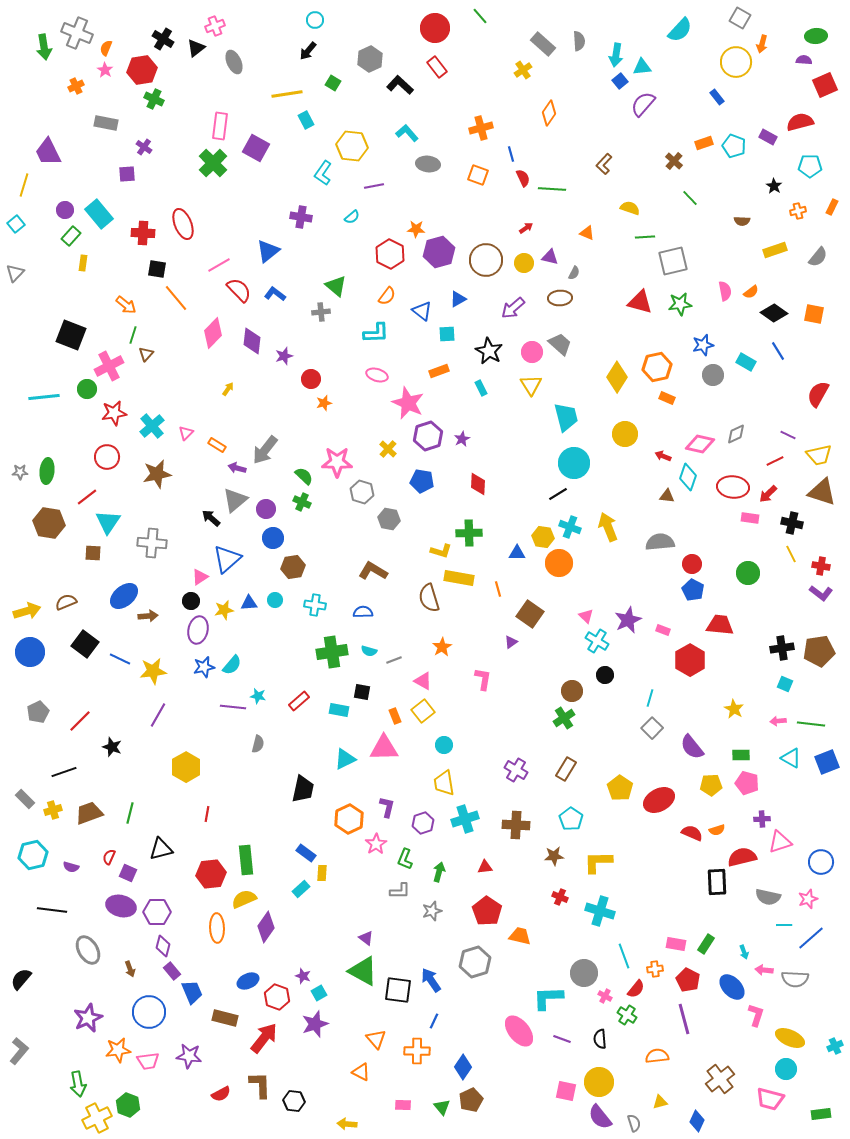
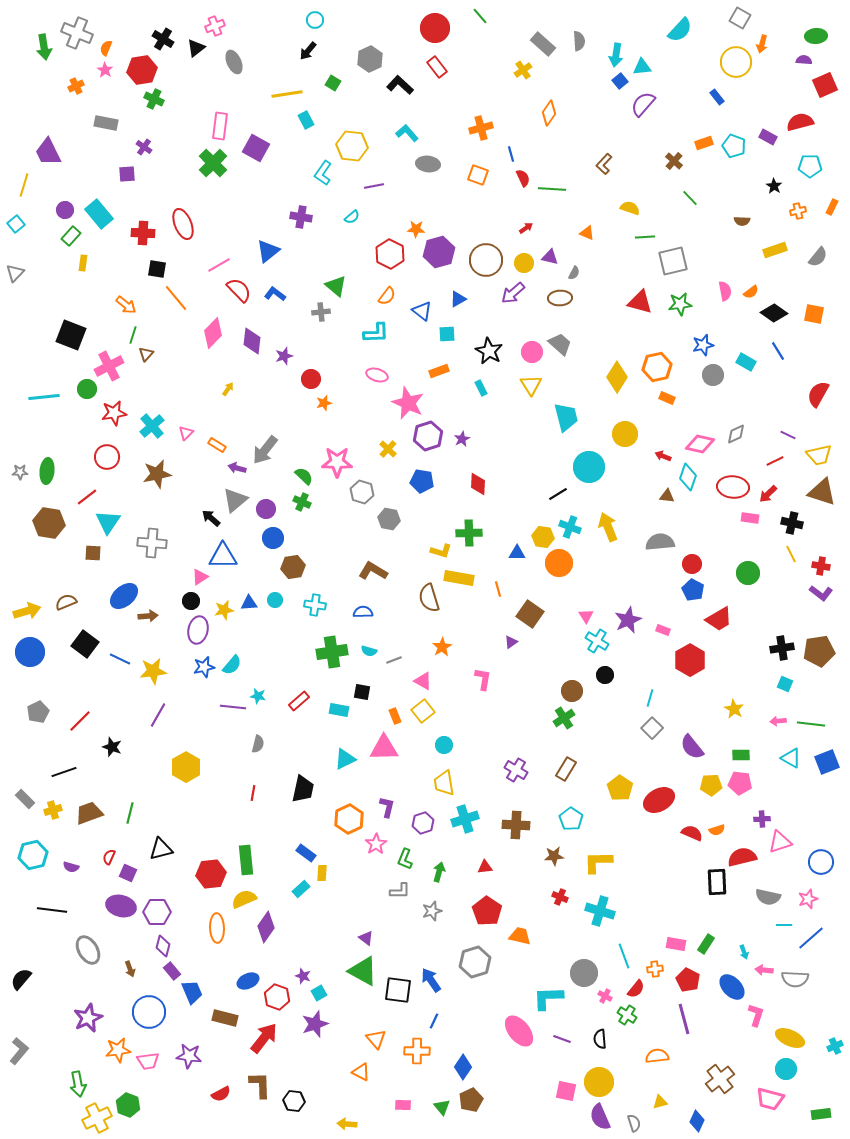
purple arrow at (513, 308): moved 15 px up
cyan circle at (574, 463): moved 15 px right, 4 px down
blue triangle at (227, 559): moved 4 px left, 3 px up; rotated 40 degrees clockwise
pink triangle at (586, 616): rotated 14 degrees clockwise
red trapezoid at (720, 625): moved 1 px left, 6 px up; rotated 144 degrees clockwise
pink pentagon at (747, 783): moved 7 px left; rotated 10 degrees counterclockwise
red line at (207, 814): moved 46 px right, 21 px up
purple semicircle at (600, 1117): rotated 16 degrees clockwise
